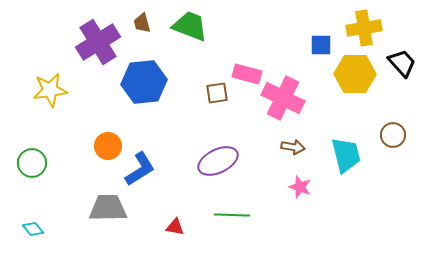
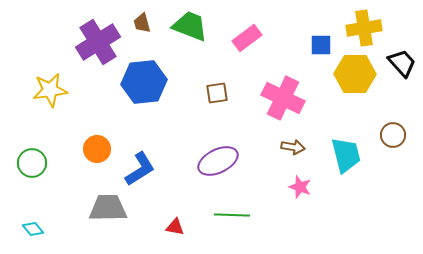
pink rectangle: moved 36 px up; rotated 52 degrees counterclockwise
orange circle: moved 11 px left, 3 px down
